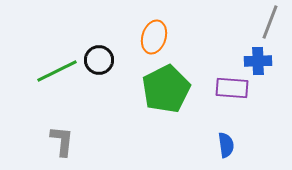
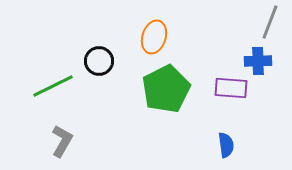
black circle: moved 1 px down
green line: moved 4 px left, 15 px down
purple rectangle: moved 1 px left
gray L-shape: rotated 24 degrees clockwise
